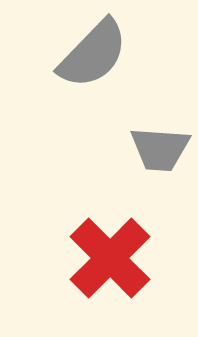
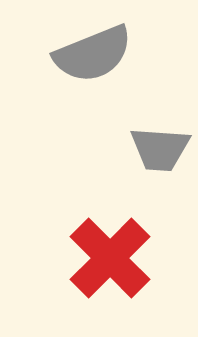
gray semicircle: rotated 24 degrees clockwise
